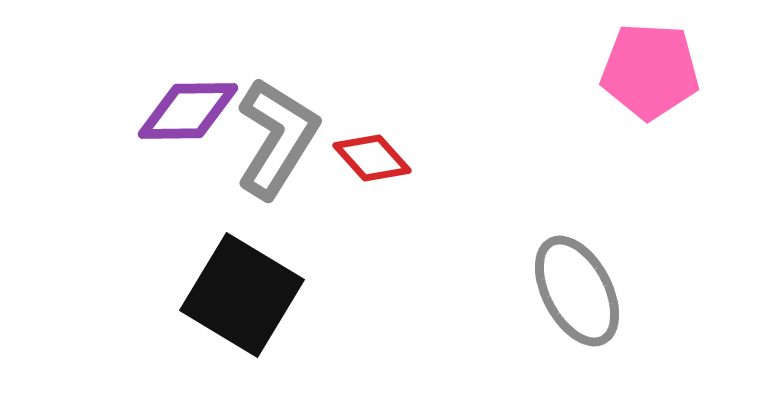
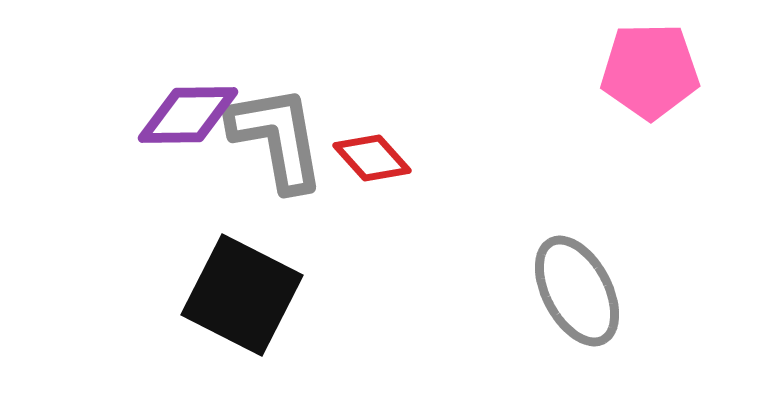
pink pentagon: rotated 4 degrees counterclockwise
purple diamond: moved 4 px down
gray L-shape: rotated 42 degrees counterclockwise
black square: rotated 4 degrees counterclockwise
